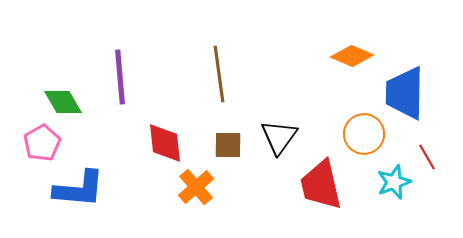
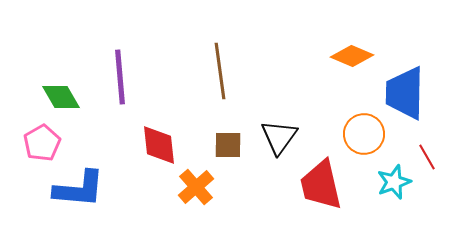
brown line: moved 1 px right, 3 px up
green diamond: moved 2 px left, 5 px up
red diamond: moved 6 px left, 2 px down
